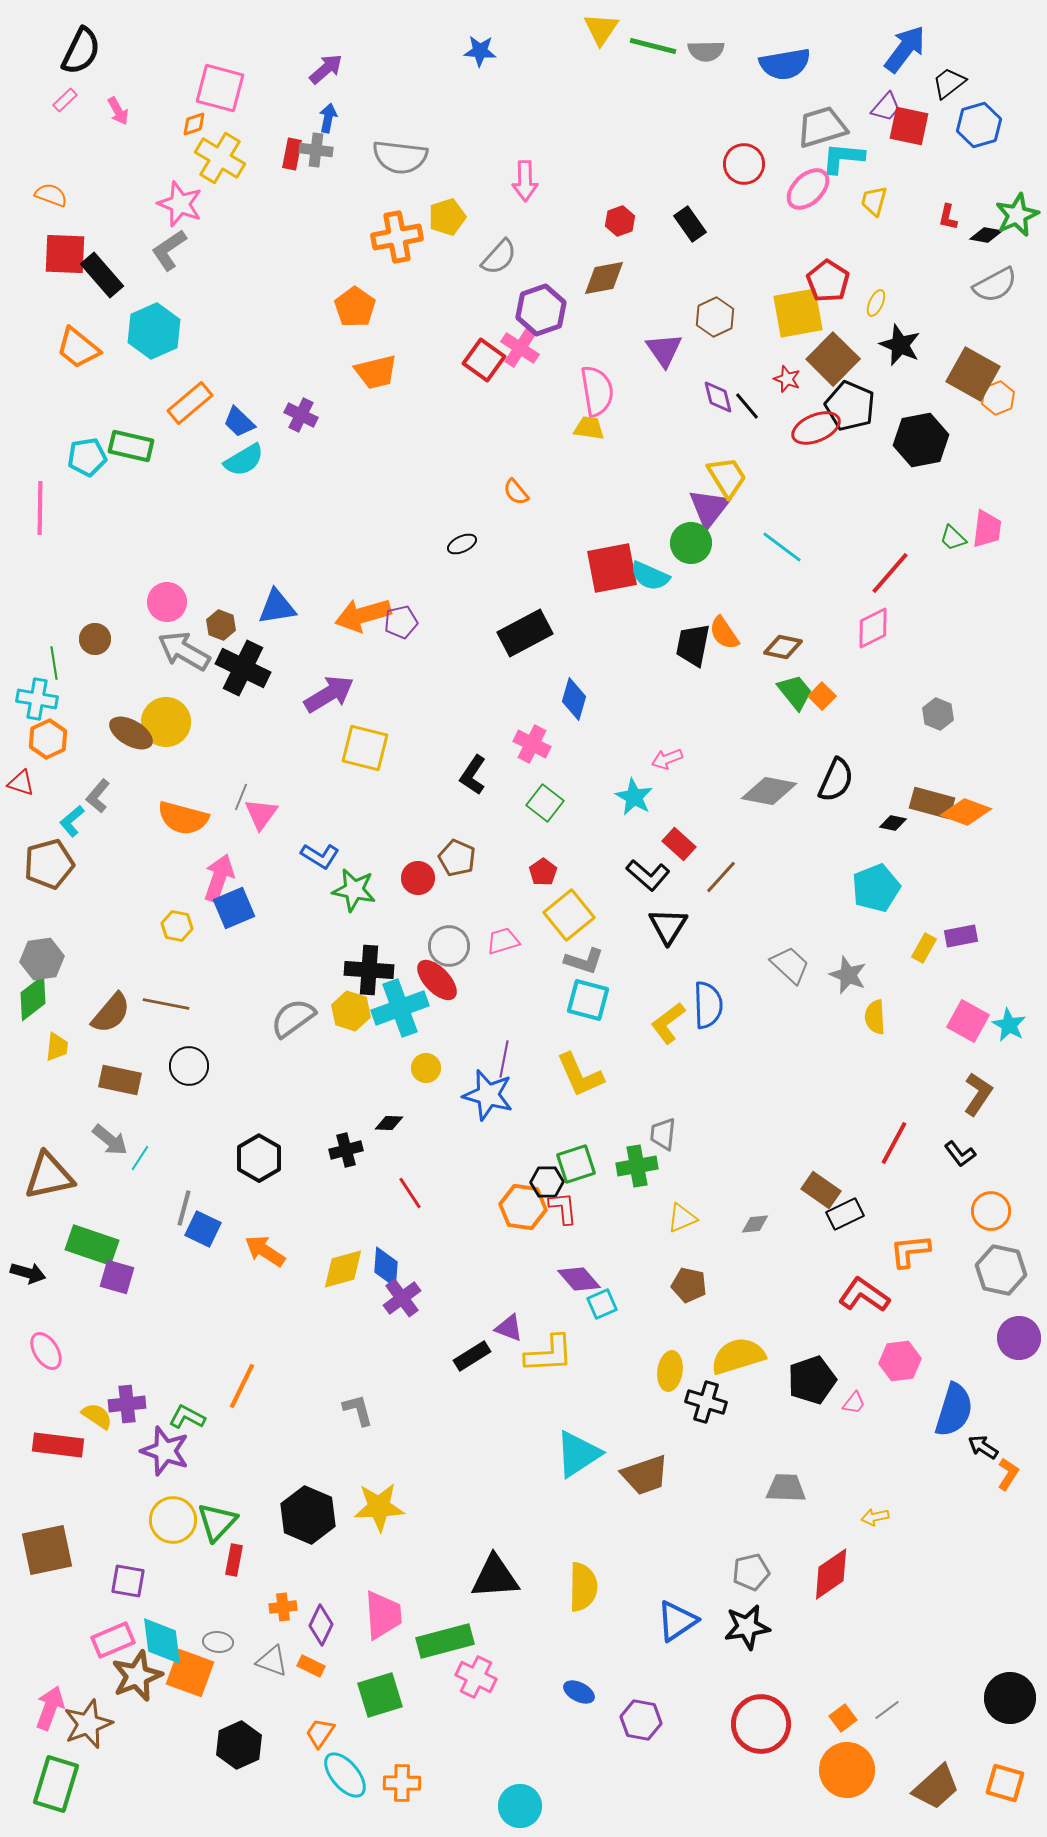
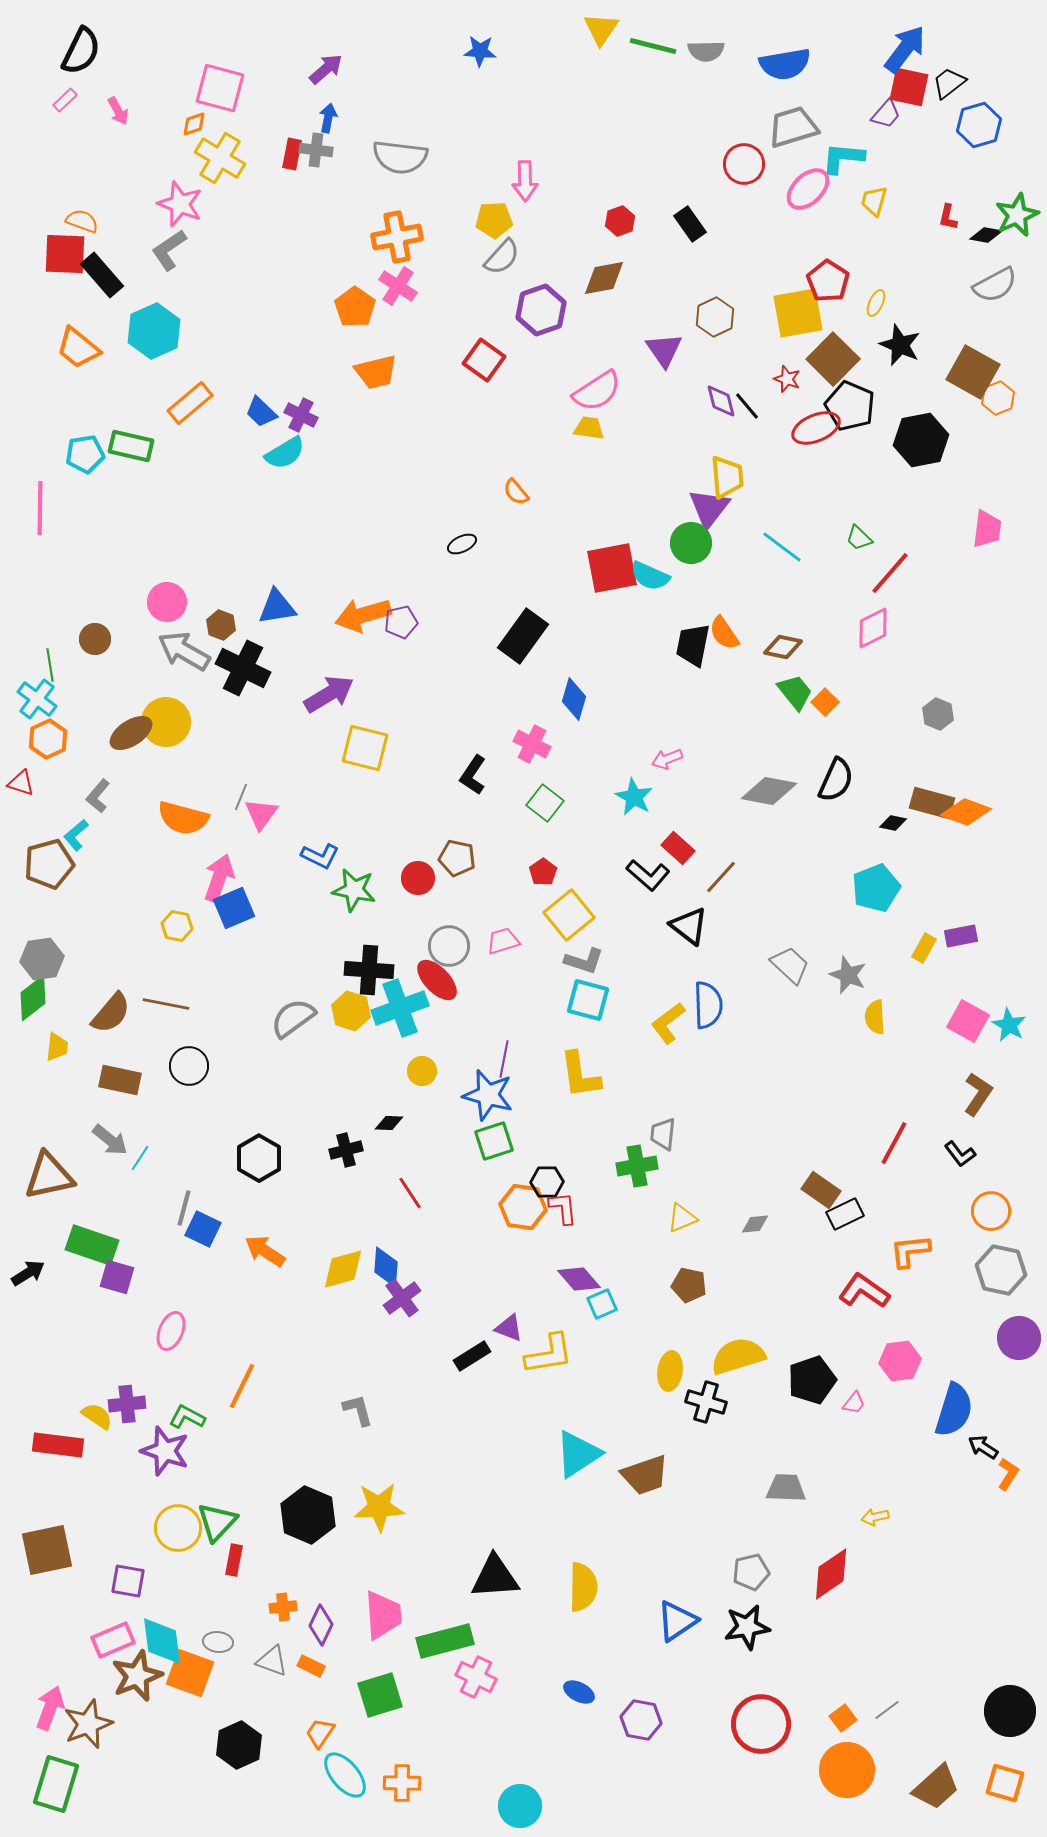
purple trapezoid at (886, 107): moved 7 px down
red square at (909, 126): moved 39 px up
gray trapezoid at (822, 127): moved 29 px left
orange semicircle at (51, 195): moved 31 px right, 26 px down
yellow pentagon at (447, 217): moved 47 px right, 3 px down; rotated 15 degrees clockwise
gray semicircle at (499, 257): moved 3 px right
pink cross at (520, 348): moved 122 px left, 62 px up
brown square at (973, 374): moved 2 px up
pink semicircle at (597, 391): rotated 66 degrees clockwise
purple diamond at (718, 397): moved 3 px right, 4 px down
blue trapezoid at (239, 422): moved 22 px right, 10 px up
cyan pentagon at (87, 457): moved 2 px left, 3 px up
cyan semicircle at (244, 460): moved 41 px right, 7 px up
yellow trapezoid at (727, 477): rotated 27 degrees clockwise
green trapezoid at (953, 538): moved 94 px left
black rectangle at (525, 633): moved 2 px left, 3 px down; rotated 26 degrees counterclockwise
green line at (54, 663): moved 4 px left, 2 px down
orange square at (822, 696): moved 3 px right, 6 px down
cyan cross at (37, 699): rotated 27 degrees clockwise
brown ellipse at (131, 733): rotated 63 degrees counterclockwise
cyan L-shape at (72, 821): moved 4 px right, 14 px down
red rectangle at (679, 844): moved 1 px left, 4 px down
blue L-shape at (320, 856): rotated 6 degrees counterclockwise
brown pentagon at (457, 858): rotated 12 degrees counterclockwise
black triangle at (668, 926): moved 21 px right; rotated 24 degrees counterclockwise
yellow circle at (426, 1068): moved 4 px left, 3 px down
yellow L-shape at (580, 1075): rotated 16 degrees clockwise
green square at (576, 1164): moved 82 px left, 23 px up
black arrow at (28, 1273): rotated 48 degrees counterclockwise
red L-shape at (864, 1295): moved 4 px up
pink ellipse at (46, 1351): moved 125 px right, 20 px up; rotated 54 degrees clockwise
yellow L-shape at (549, 1354): rotated 6 degrees counterclockwise
yellow circle at (173, 1520): moved 5 px right, 8 px down
black circle at (1010, 1698): moved 13 px down
